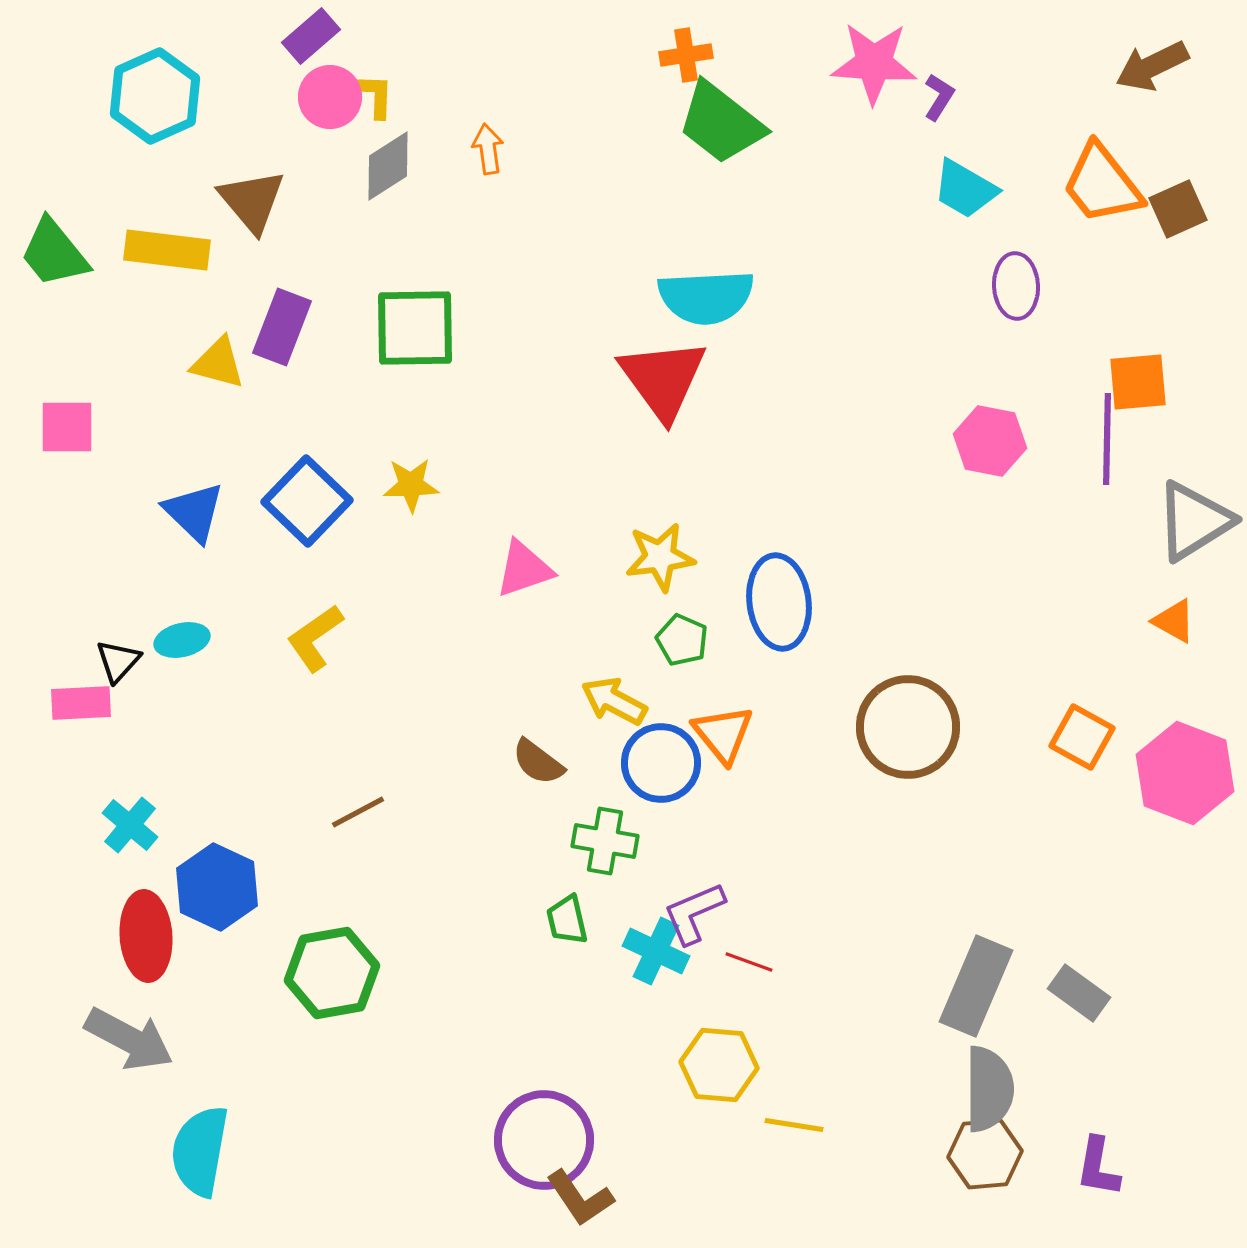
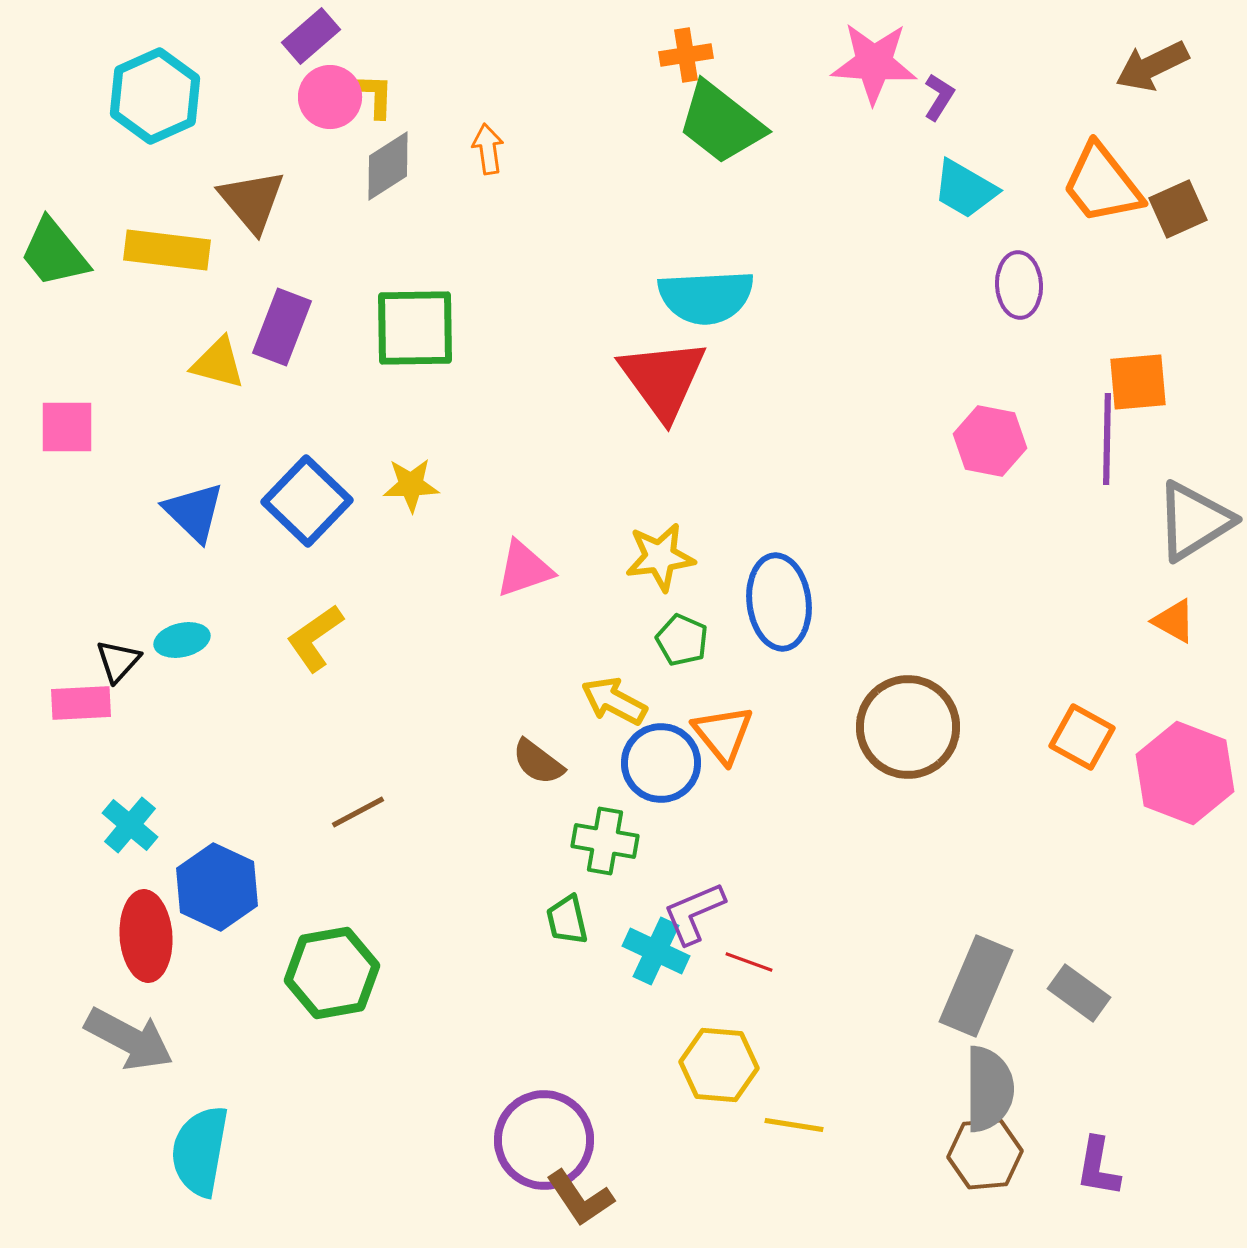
purple ellipse at (1016, 286): moved 3 px right, 1 px up
